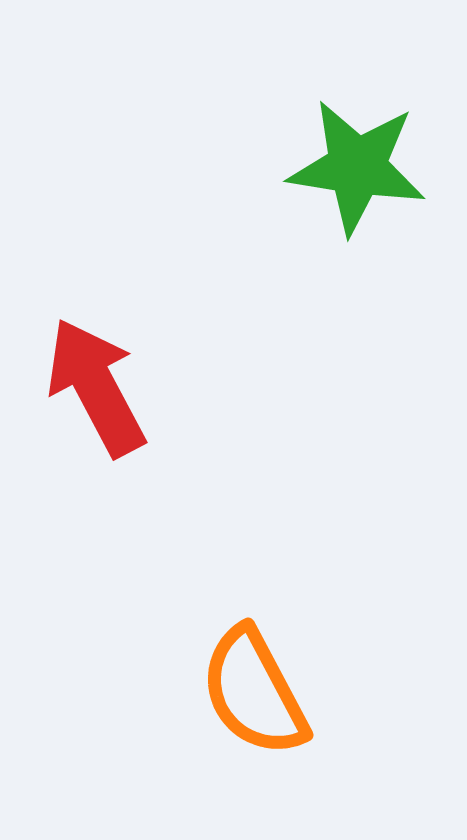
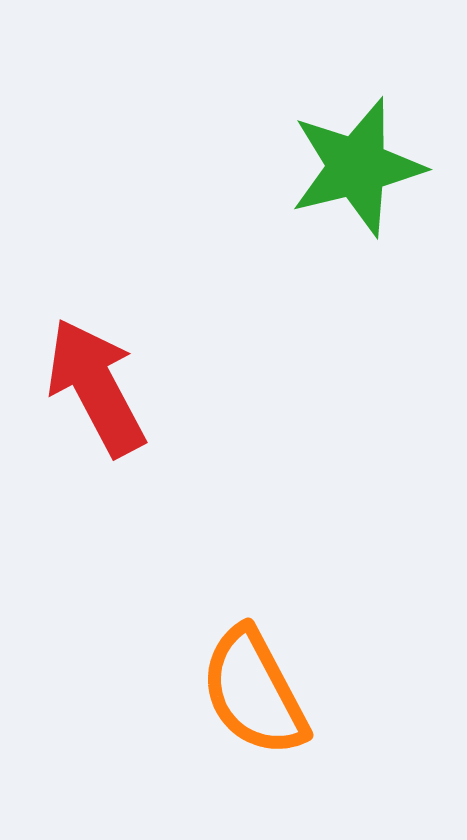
green star: rotated 23 degrees counterclockwise
